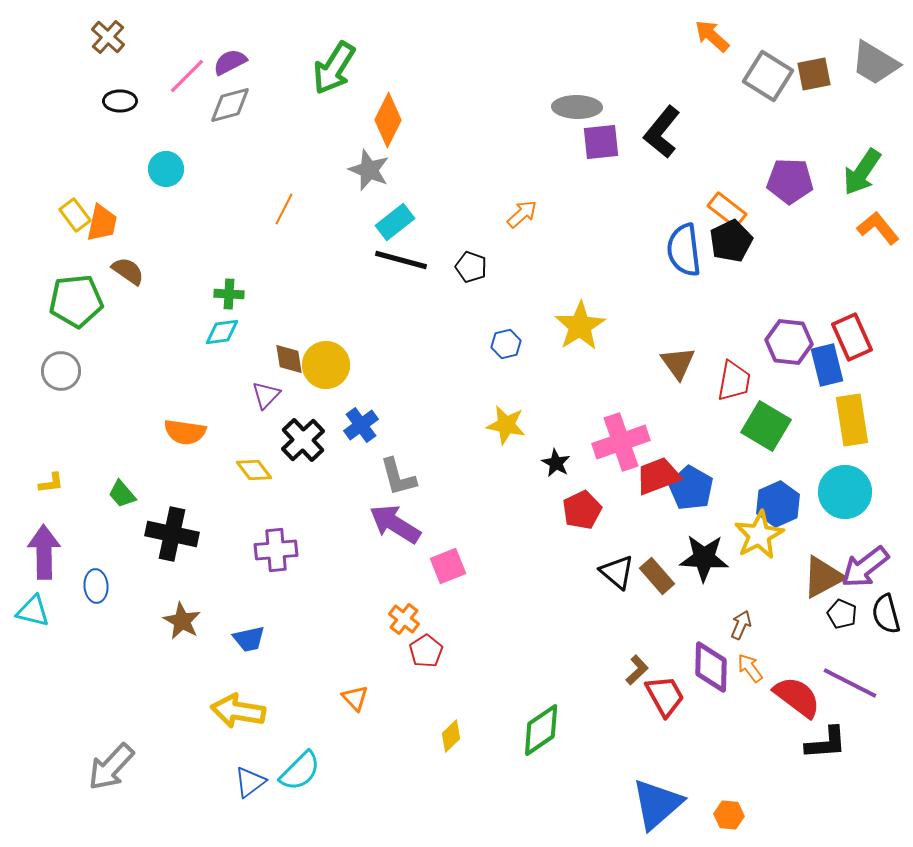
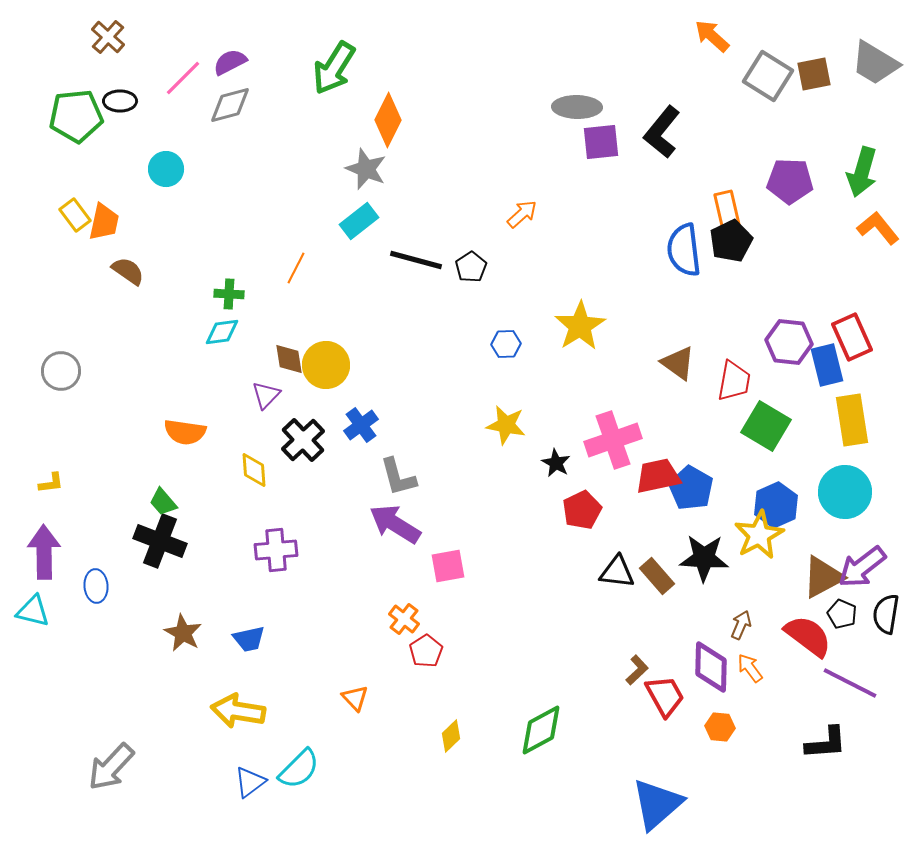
pink line at (187, 76): moved 4 px left, 2 px down
gray star at (369, 170): moved 3 px left, 1 px up
green arrow at (862, 172): rotated 18 degrees counterclockwise
orange line at (284, 209): moved 12 px right, 59 px down
orange rectangle at (727, 210): rotated 39 degrees clockwise
cyan rectangle at (395, 222): moved 36 px left, 1 px up
orange trapezoid at (102, 223): moved 2 px right, 1 px up
black line at (401, 260): moved 15 px right
black pentagon at (471, 267): rotated 20 degrees clockwise
green pentagon at (76, 301): moved 185 px up
blue hexagon at (506, 344): rotated 12 degrees clockwise
brown triangle at (678, 363): rotated 18 degrees counterclockwise
pink cross at (621, 442): moved 8 px left, 2 px up
yellow diamond at (254, 470): rotated 33 degrees clockwise
red trapezoid at (658, 476): rotated 9 degrees clockwise
green trapezoid at (122, 494): moved 41 px right, 8 px down
blue hexagon at (778, 504): moved 2 px left, 1 px down
black cross at (172, 534): moved 12 px left, 7 px down; rotated 9 degrees clockwise
pink square at (448, 566): rotated 12 degrees clockwise
purple arrow at (865, 567): moved 3 px left
black triangle at (617, 572): rotated 33 degrees counterclockwise
black semicircle at (886, 614): rotated 24 degrees clockwise
brown star at (182, 621): moved 1 px right, 12 px down
red semicircle at (797, 697): moved 11 px right, 61 px up
green diamond at (541, 730): rotated 6 degrees clockwise
cyan semicircle at (300, 771): moved 1 px left, 2 px up
orange hexagon at (729, 815): moved 9 px left, 88 px up
